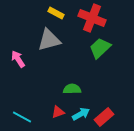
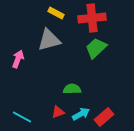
red cross: rotated 28 degrees counterclockwise
green trapezoid: moved 4 px left
pink arrow: rotated 54 degrees clockwise
